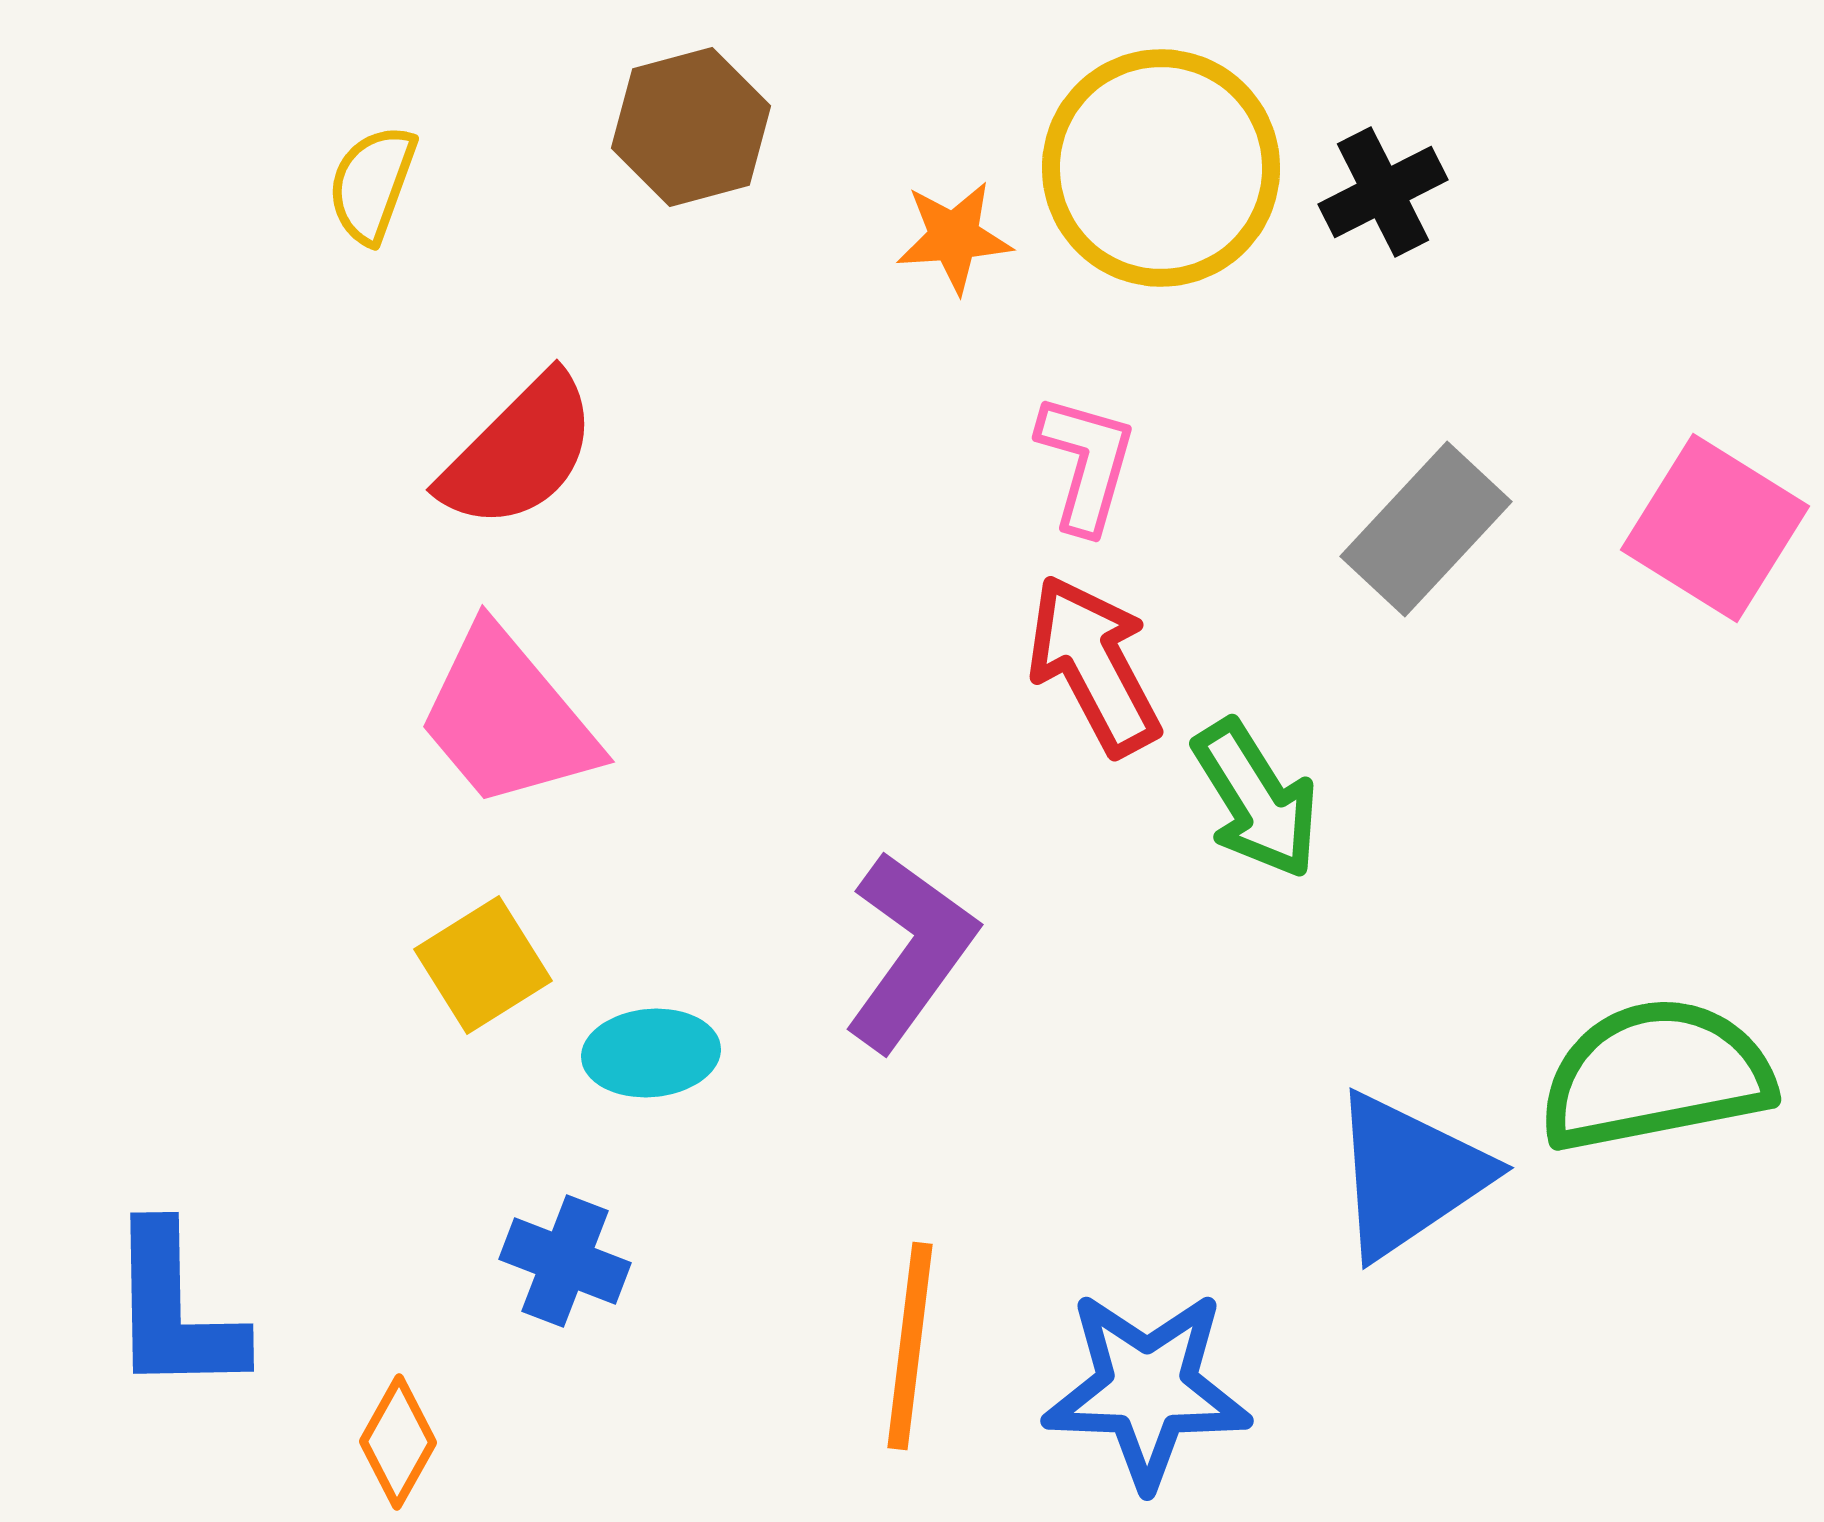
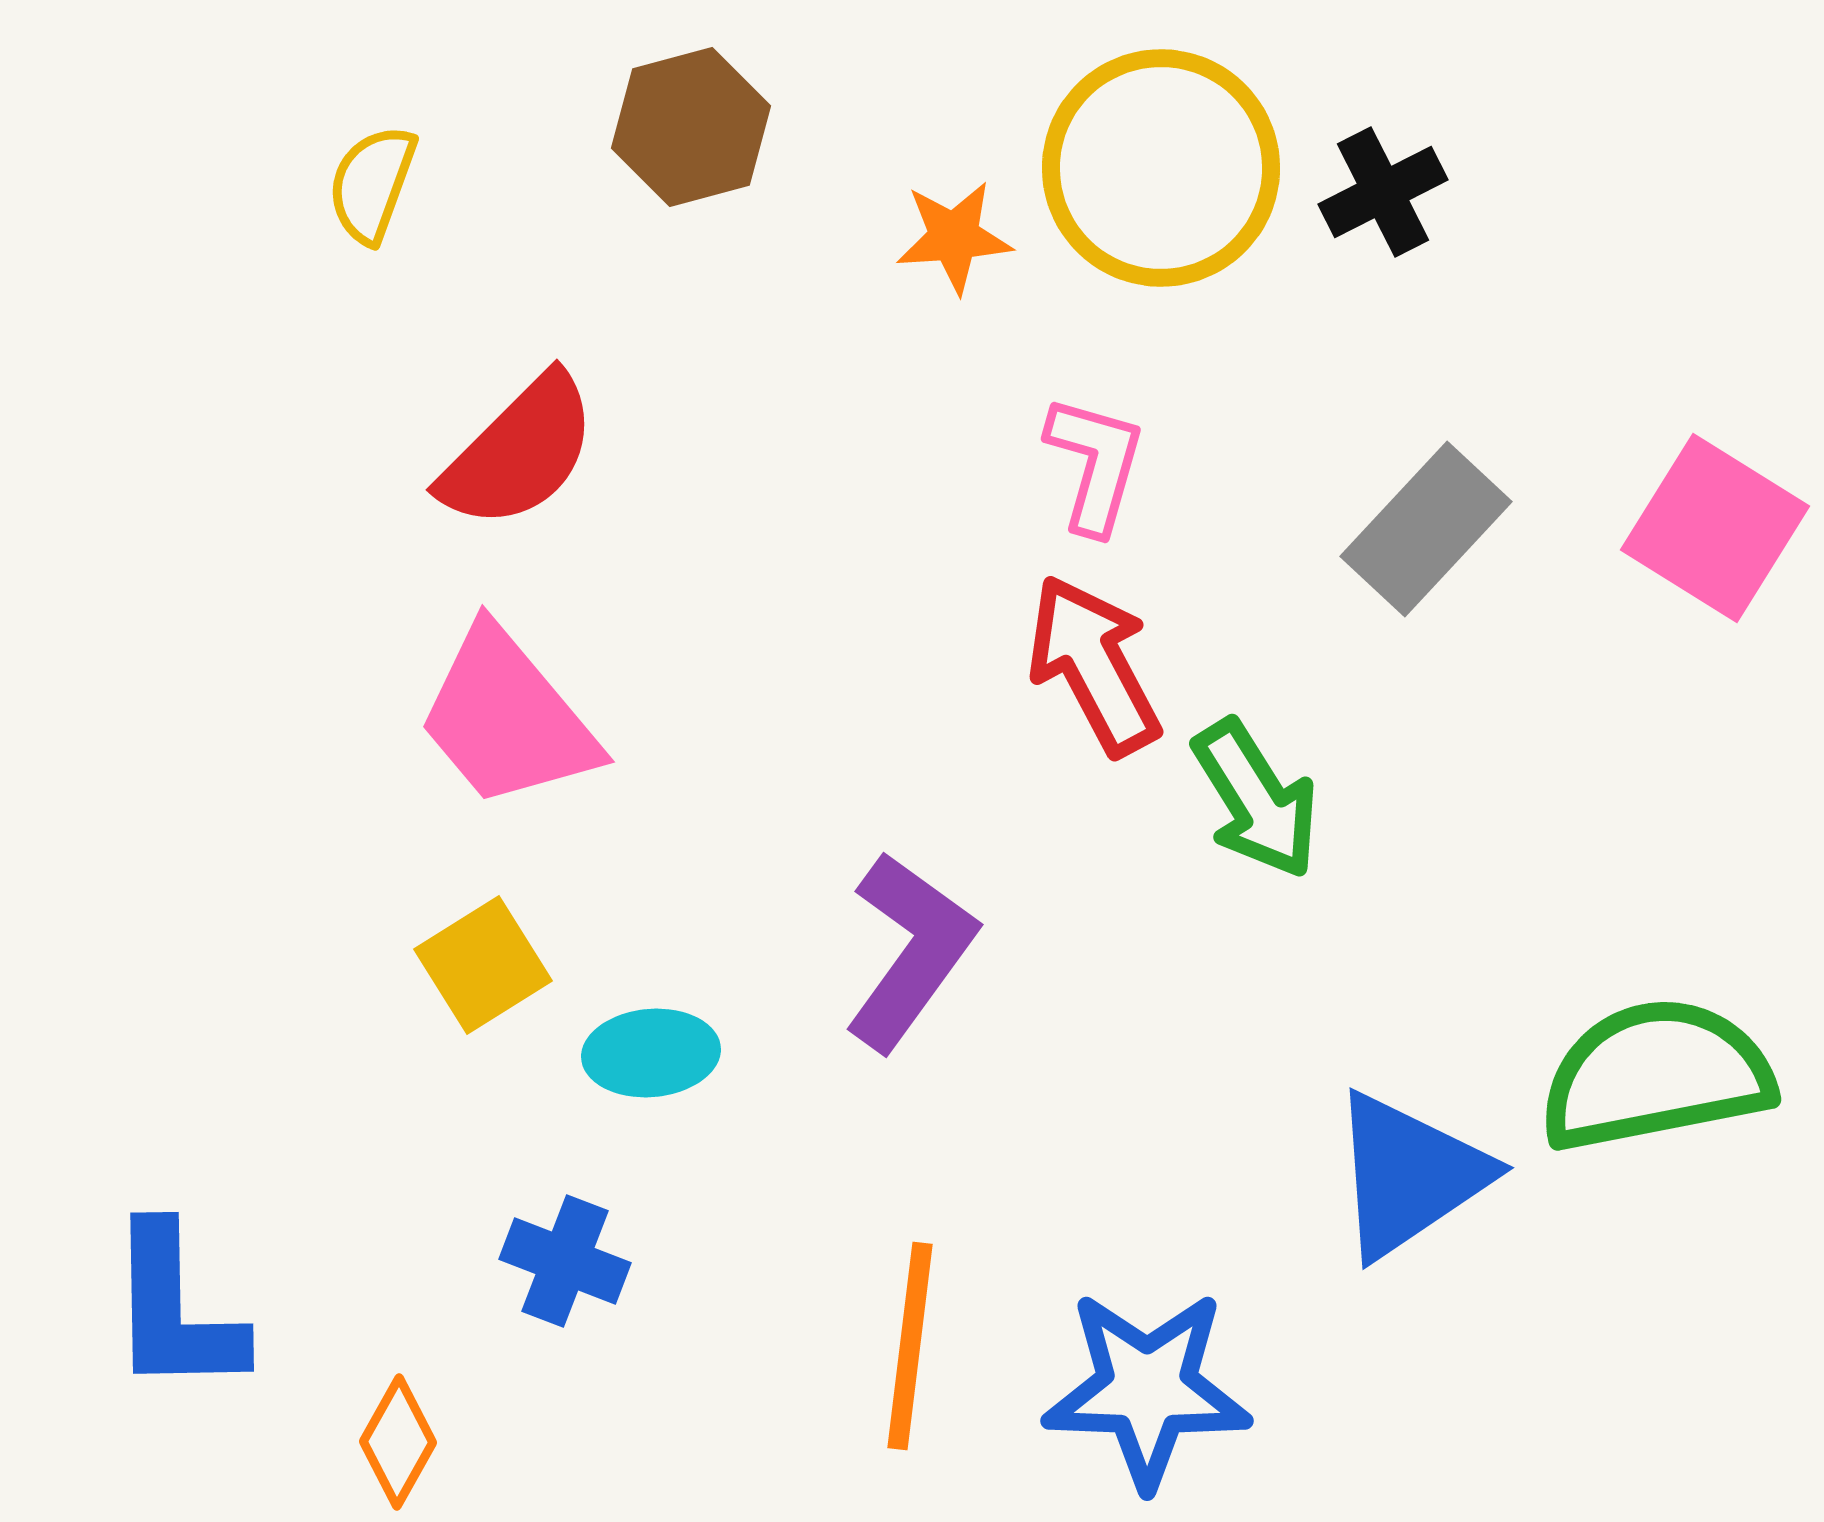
pink L-shape: moved 9 px right, 1 px down
